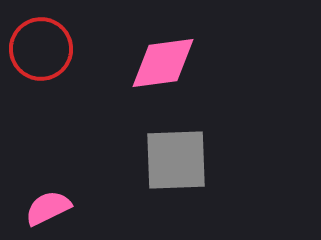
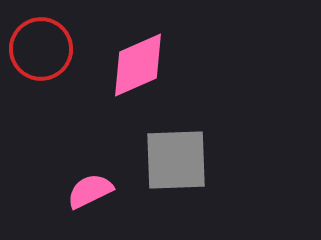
pink diamond: moved 25 px left, 2 px down; rotated 16 degrees counterclockwise
pink semicircle: moved 42 px right, 17 px up
